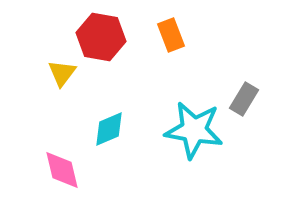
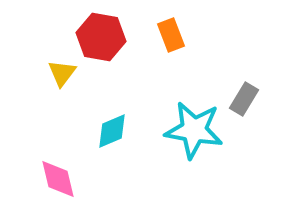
cyan diamond: moved 3 px right, 2 px down
pink diamond: moved 4 px left, 9 px down
